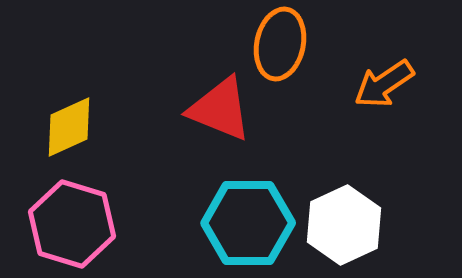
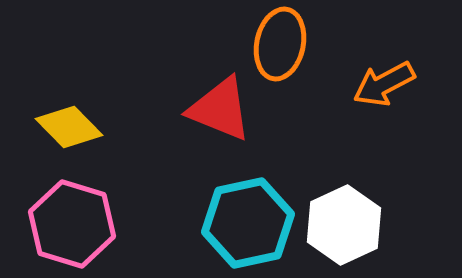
orange arrow: rotated 6 degrees clockwise
yellow diamond: rotated 70 degrees clockwise
cyan hexagon: rotated 12 degrees counterclockwise
